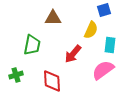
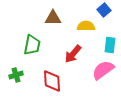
blue square: rotated 24 degrees counterclockwise
yellow semicircle: moved 5 px left, 4 px up; rotated 114 degrees counterclockwise
